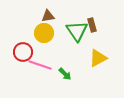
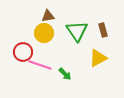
brown rectangle: moved 11 px right, 5 px down
